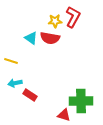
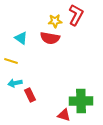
red L-shape: moved 3 px right, 2 px up
cyan triangle: moved 10 px left
red rectangle: rotated 32 degrees clockwise
